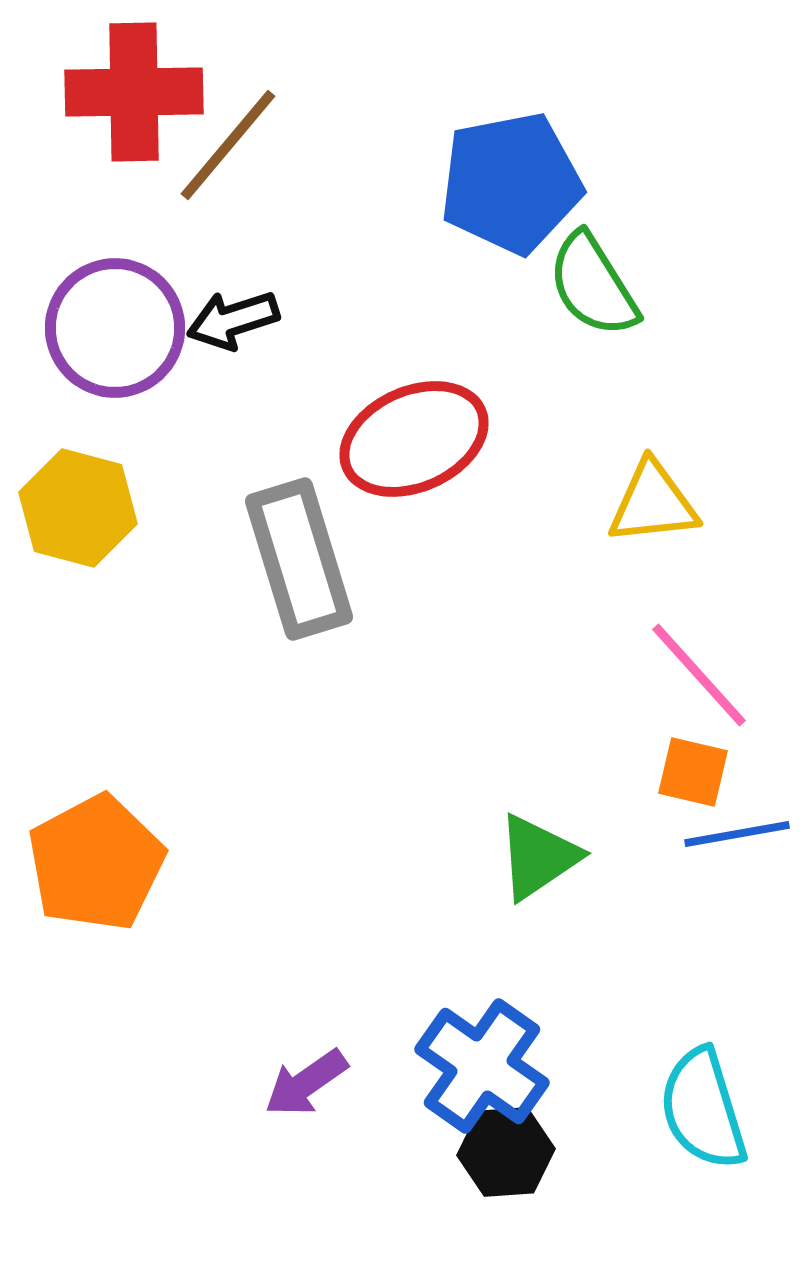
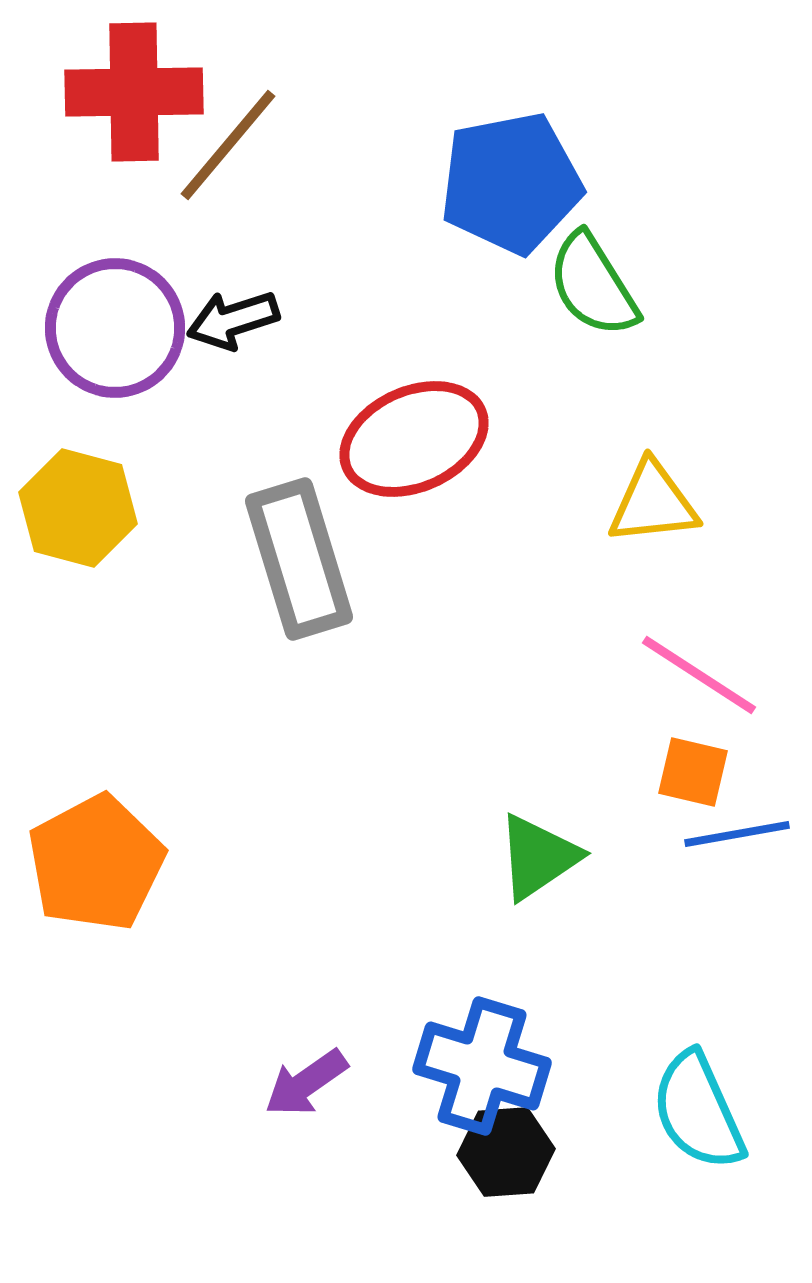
pink line: rotated 15 degrees counterclockwise
blue cross: rotated 18 degrees counterclockwise
cyan semicircle: moved 5 px left, 2 px down; rotated 7 degrees counterclockwise
